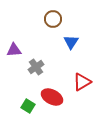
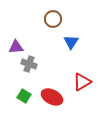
purple triangle: moved 2 px right, 3 px up
gray cross: moved 7 px left, 3 px up; rotated 35 degrees counterclockwise
green square: moved 4 px left, 10 px up
